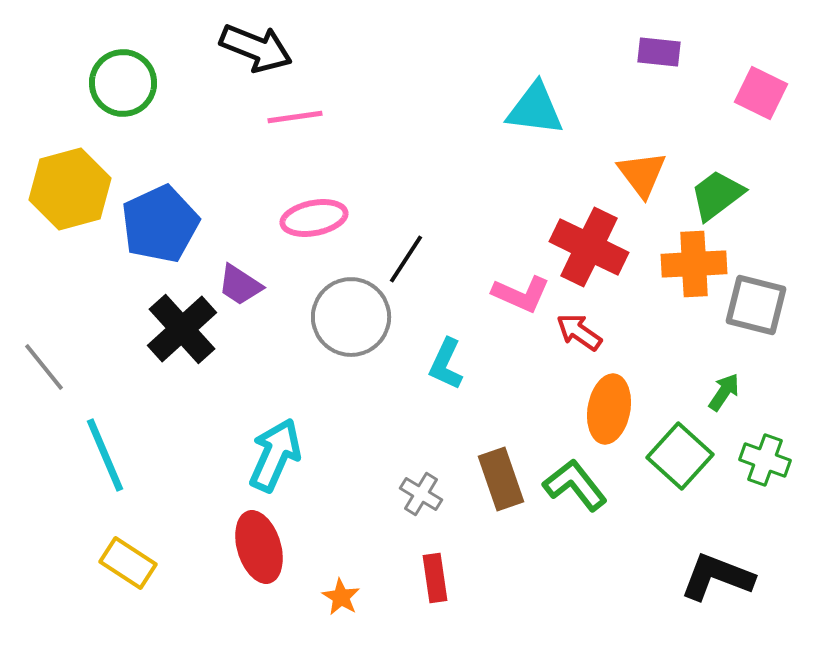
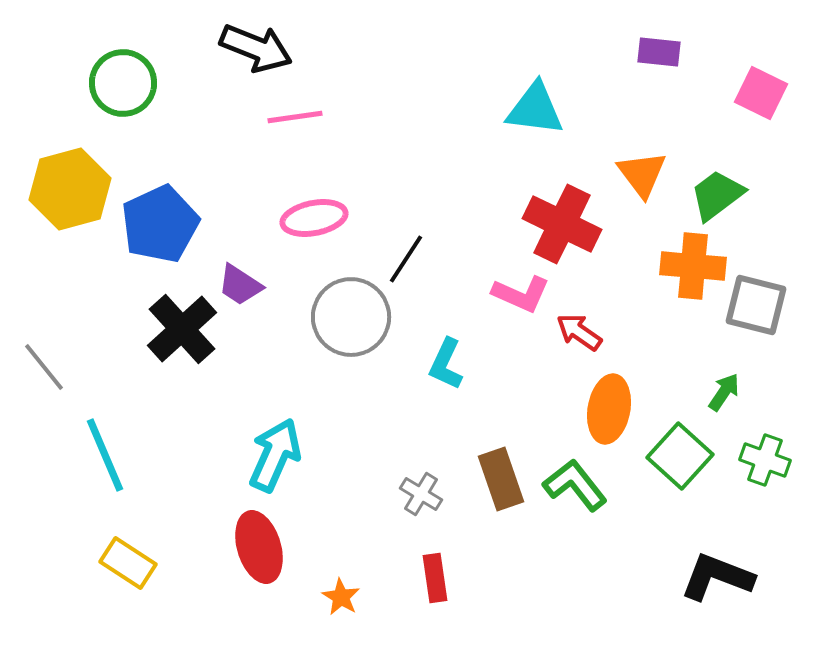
red cross: moved 27 px left, 23 px up
orange cross: moved 1 px left, 2 px down; rotated 8 degrees clockwise
